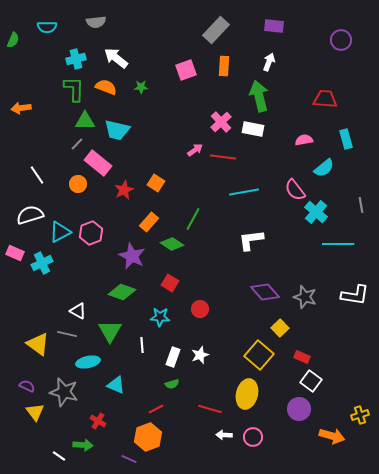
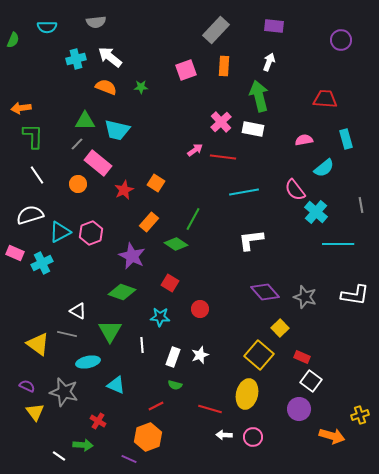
white arrow at (116, 58): moved 6 px left, 1 px up
green L-shape at (74, 89): moved 41 px left, 47 px down
green diamond at (172, 244): moved 4 px right
green semicircle at (172, 384): moved 3 px right, 1 px down; rotated 32 degrees clockwise
red line at (156, 409): moved 3 px up
